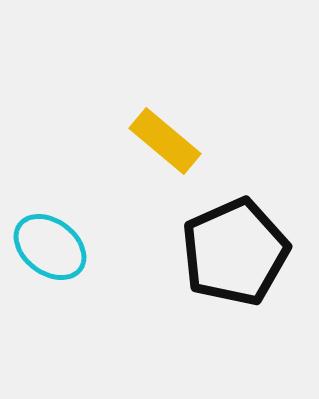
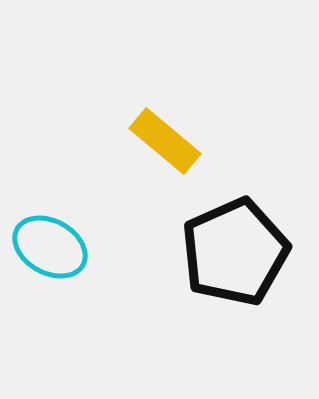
cyan ellipse: rotated 8 degrees counterclockwise
